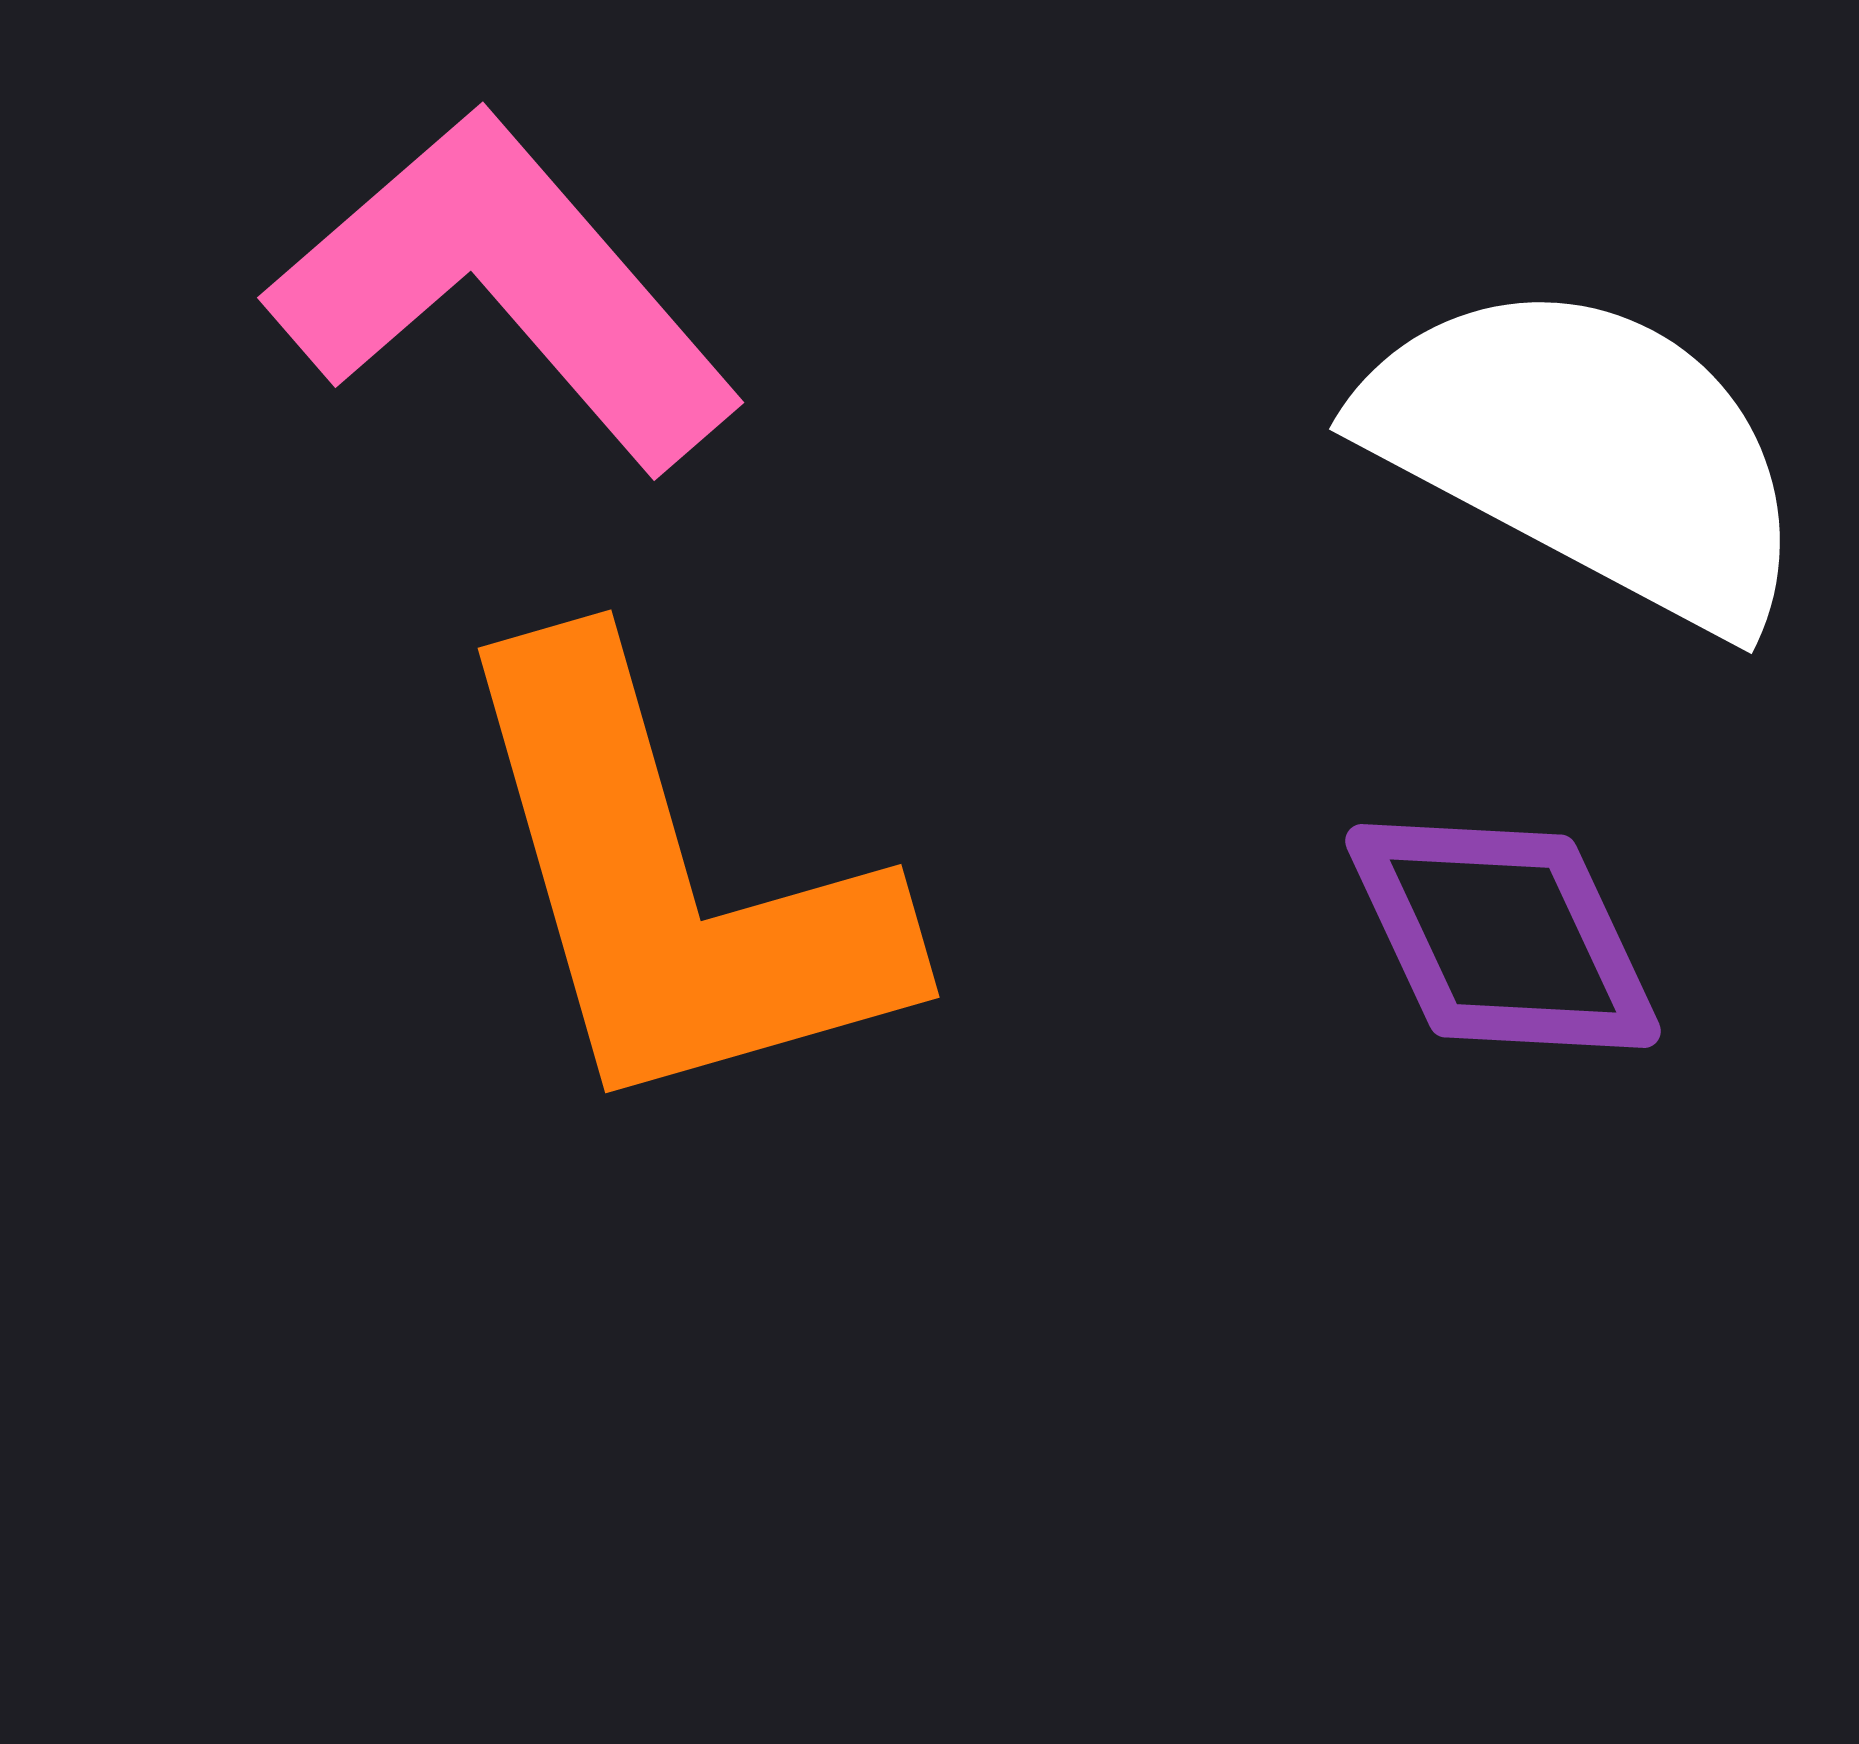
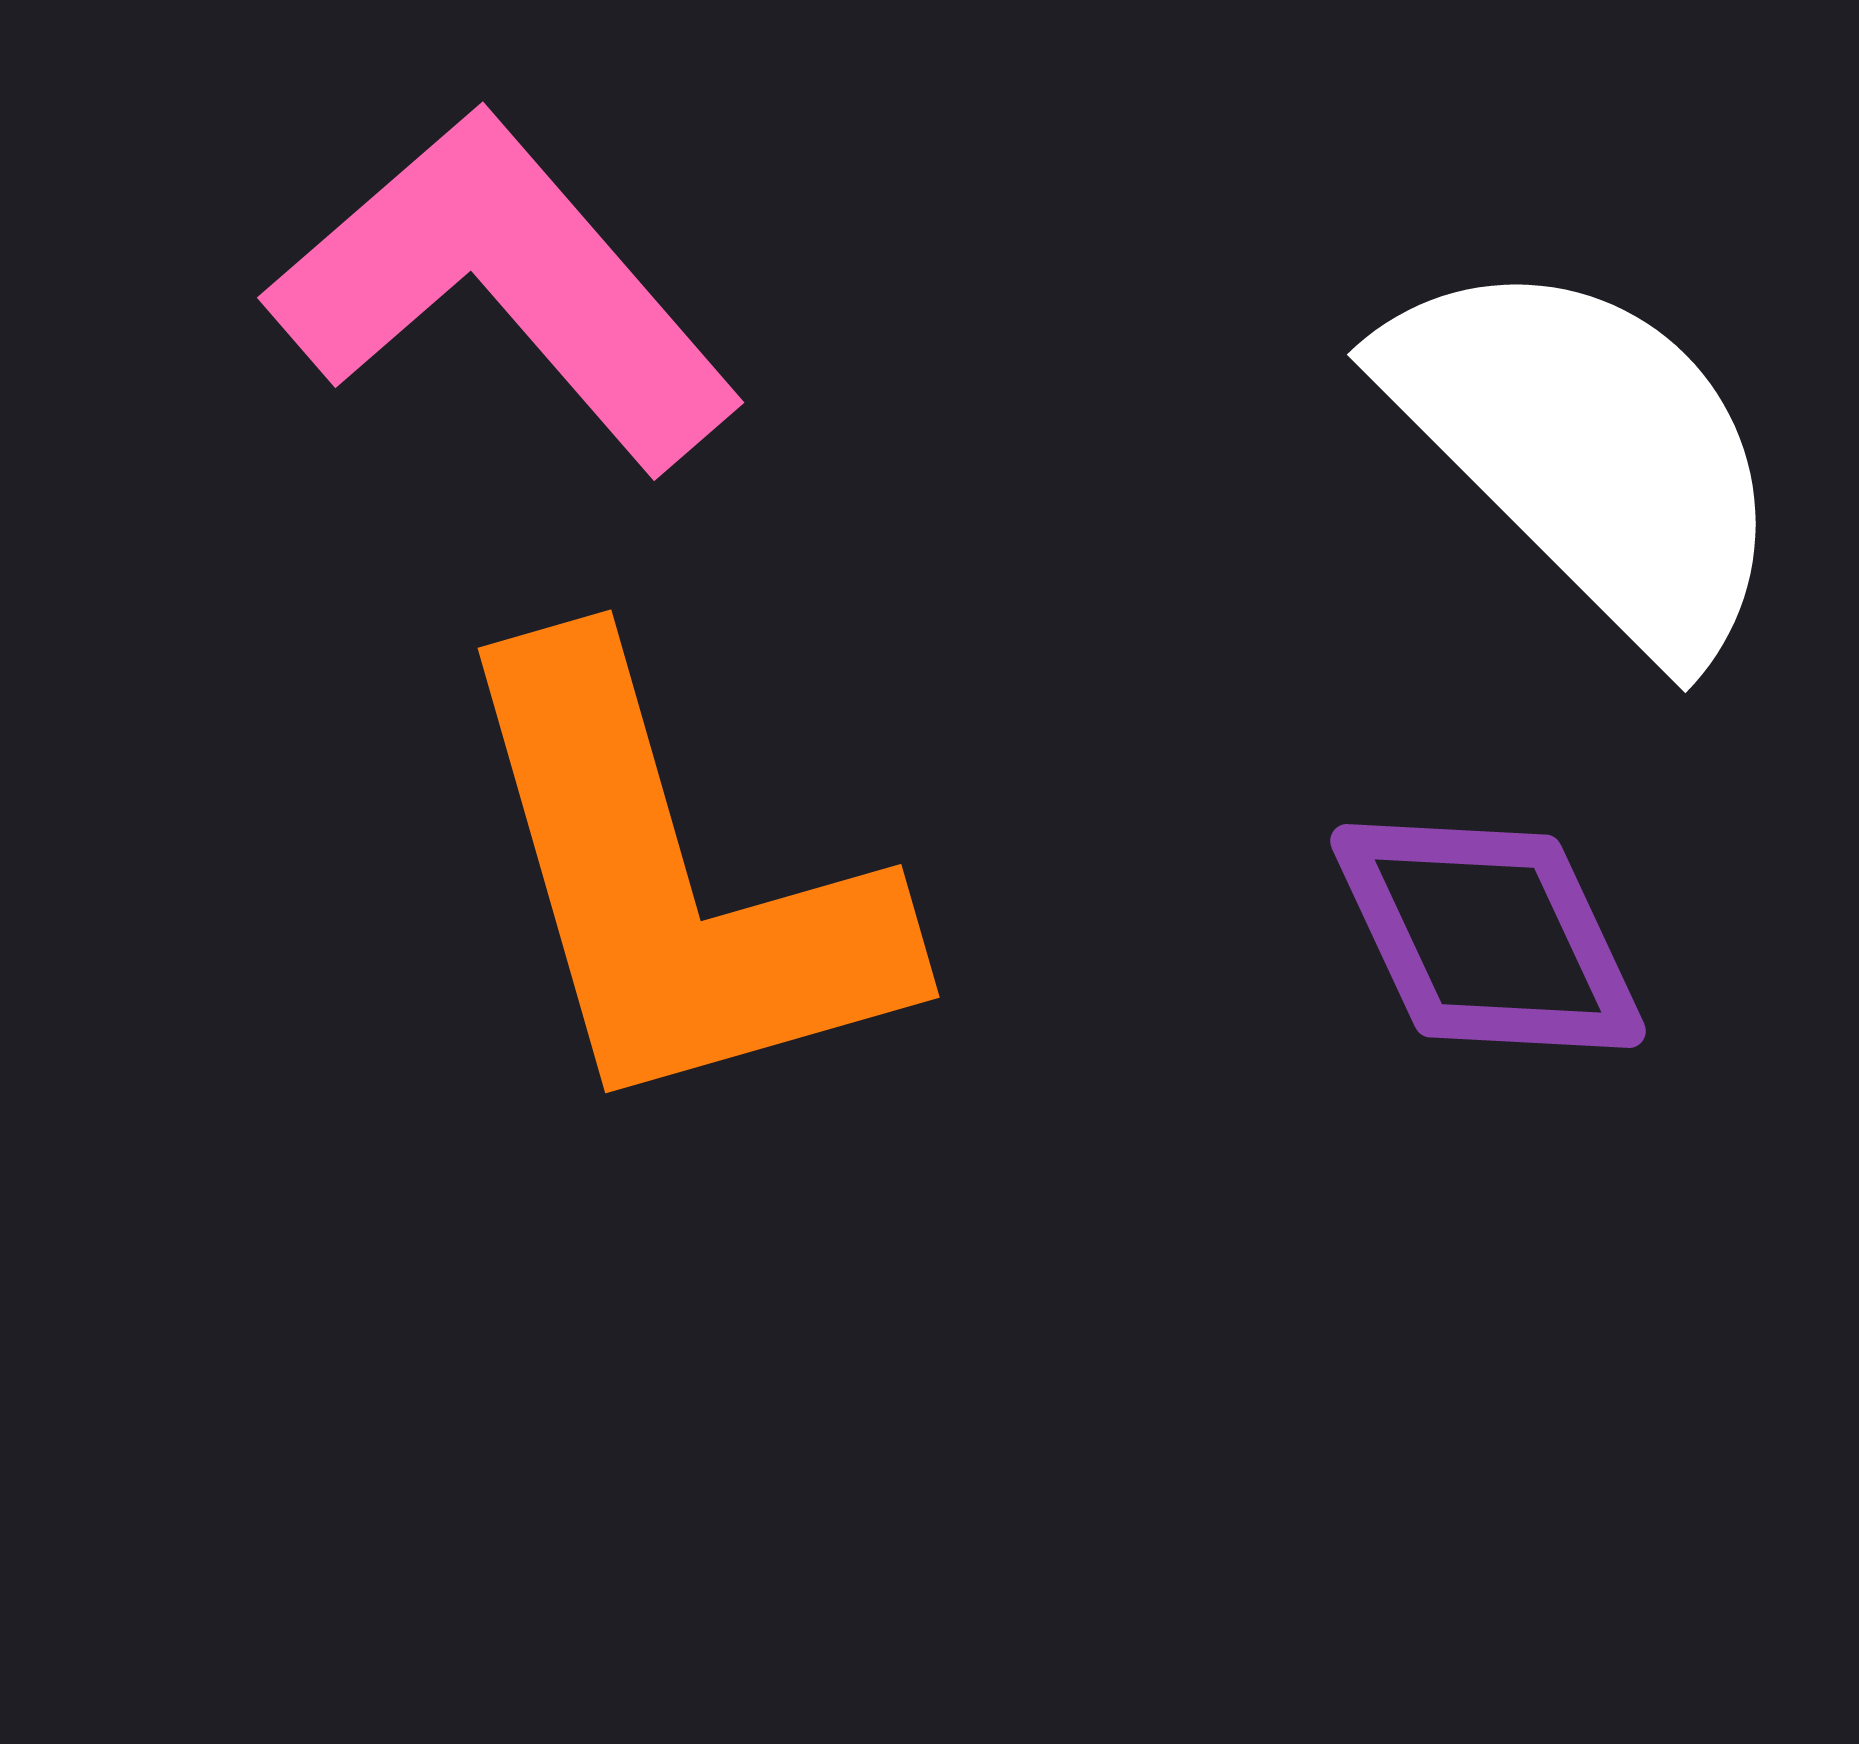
white semicircle: rotated 17 degrees clockwise
purple diamond: moved 15 px left
